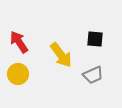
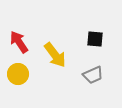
yellow arrow: moved 6 px left
